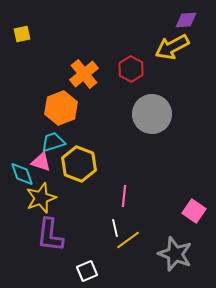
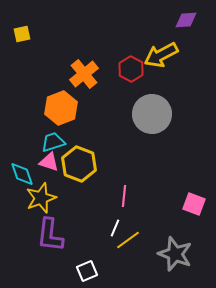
yellow arrow: moved 11 px left, 8 px down
pink triangle: moved 8 px right
pink square: moved 7 px up; rotated 15 degrees counterclockwise
white line: rotated 36 degrees clockwise
